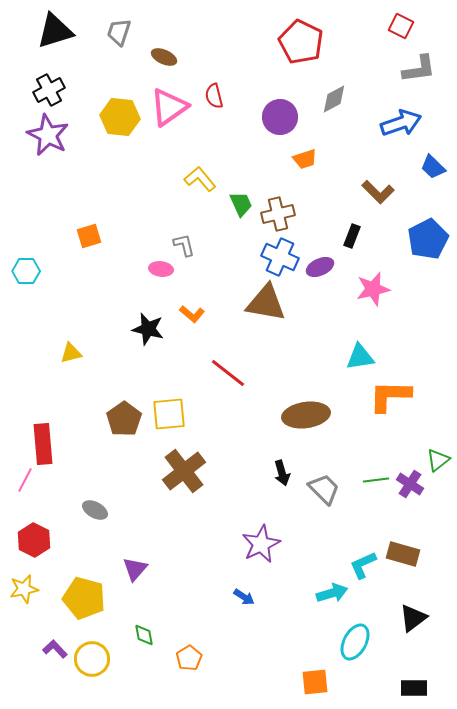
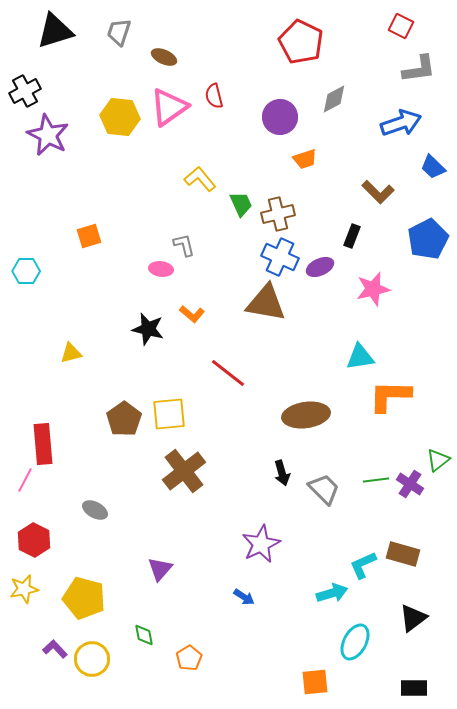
black cross at (49, 90): moved 24 px left, 1 px down
purple triangle at (135, 569): moved 25 px right
